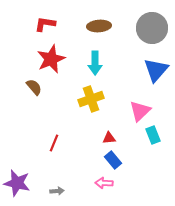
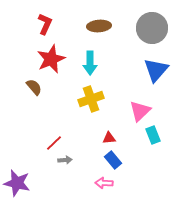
red L-shape: rotated 105 degrees clockwise
cyan arrow: moved 5 px left
red line: rotated 24 degrees clockwise
gray arrow: moved 8 px right, 31 px up
